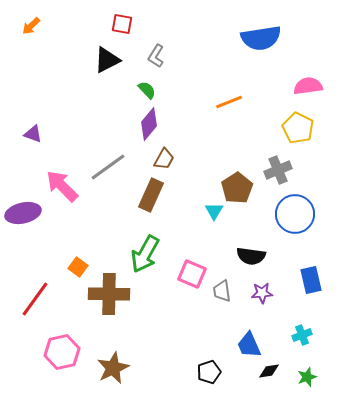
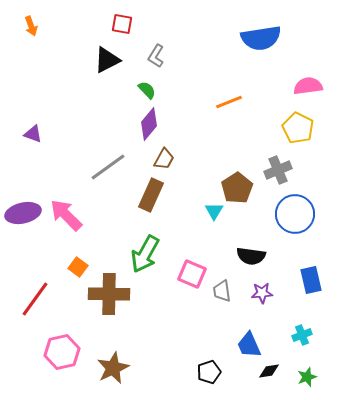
orange arrow: rotated 66 degrees counterclockwise
pink arrow: moved 4 px right, 29 px down
